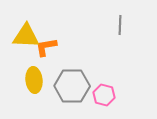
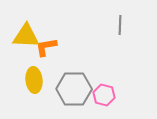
gray hexagon: moved 2 px right, 3 px down
